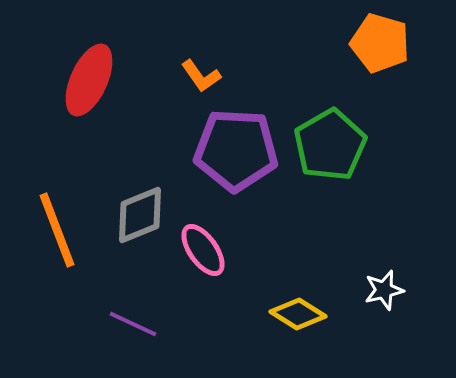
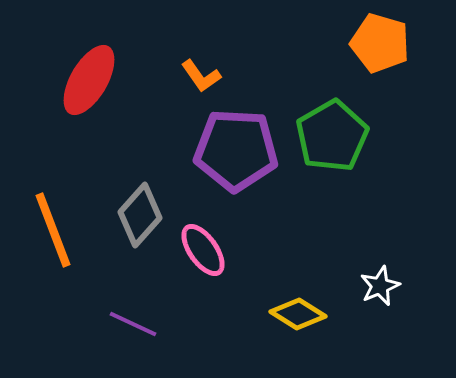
red ellipse: rotated 6 degrees clockwise
green pentagon: moved 2 px right, 9 px up
gray diamond: rotated 26 degrees counterclockwise
orange line: moved 4 px left
white star: moved 4 px left, 4 px up; rotated 9 degrees counterclockwise
